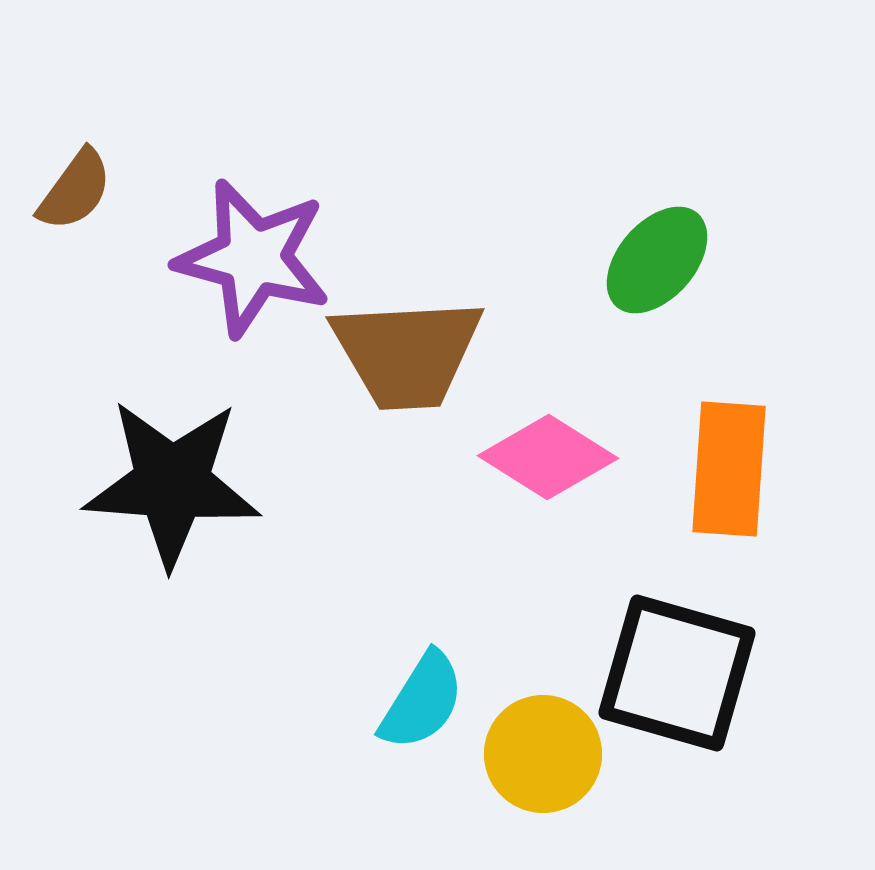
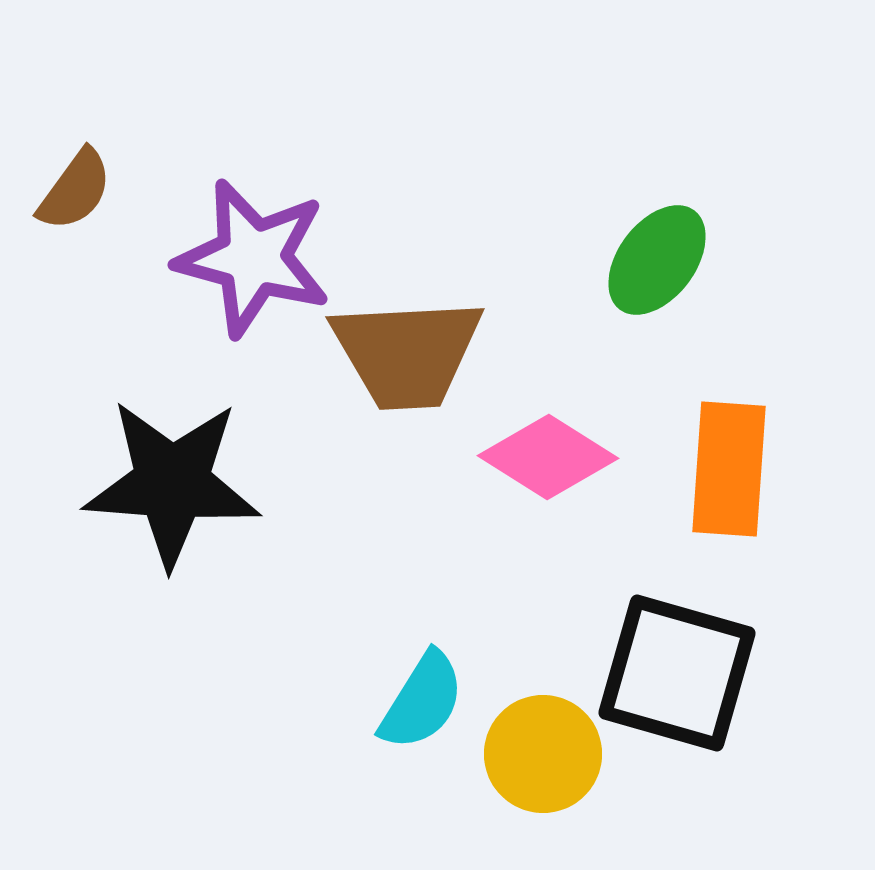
green ellipse: rotated 4 degrees counterclockwise
